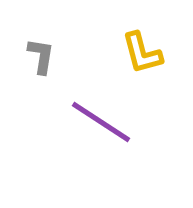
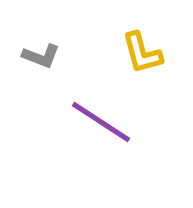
gray L-shape: rotated 102 degrees clockwise
